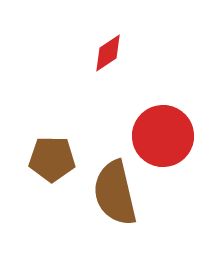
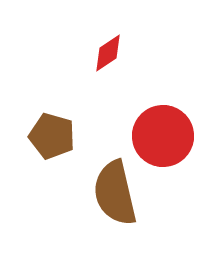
brown pentagon: moved 23 px up; rotated 15 degrees clockwise
